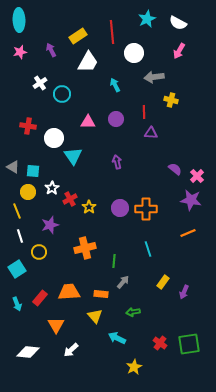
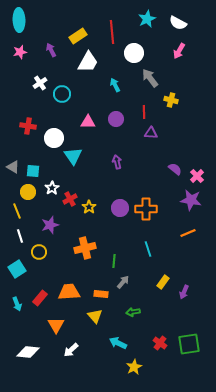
gray arrow at (154, 77): moved 4 px left, 1 px down; rotated 60 degrees clockwise
cyan arrow at (117, 338): moved 1 px right, 5 px down
